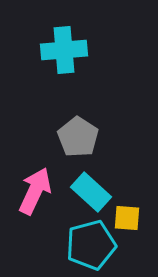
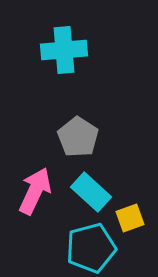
yellow square: moved 3 px right; rotated 24 degrees counterclockwise
cyan pentagon: moved 3 px down
